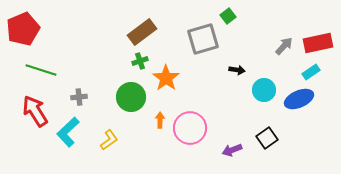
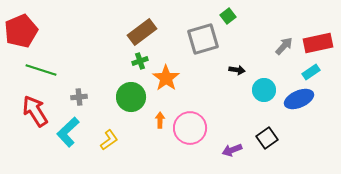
red pentagon: moved 2 px left, 2 px down
